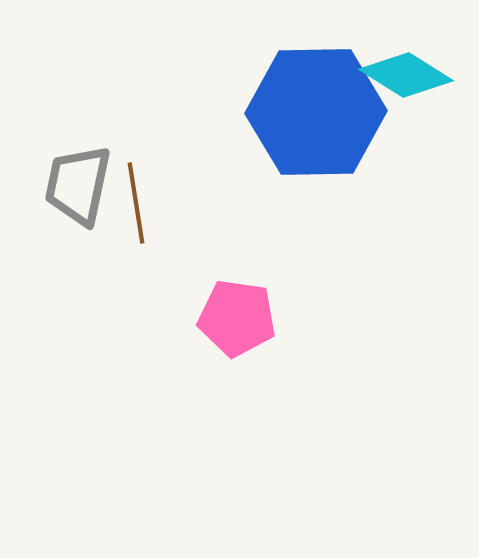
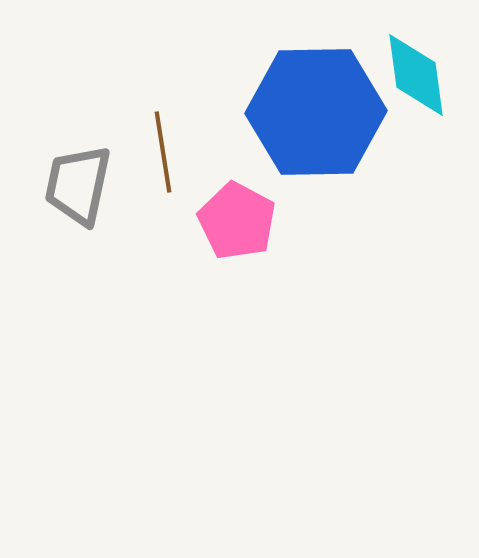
cyan diamond: moved 10 px right; rotated 50 degrees clockwise
brown line: moved 27 px right, 51 px up
pink pentagon: moved 97 px up; rotated 20 degrees clockwise
